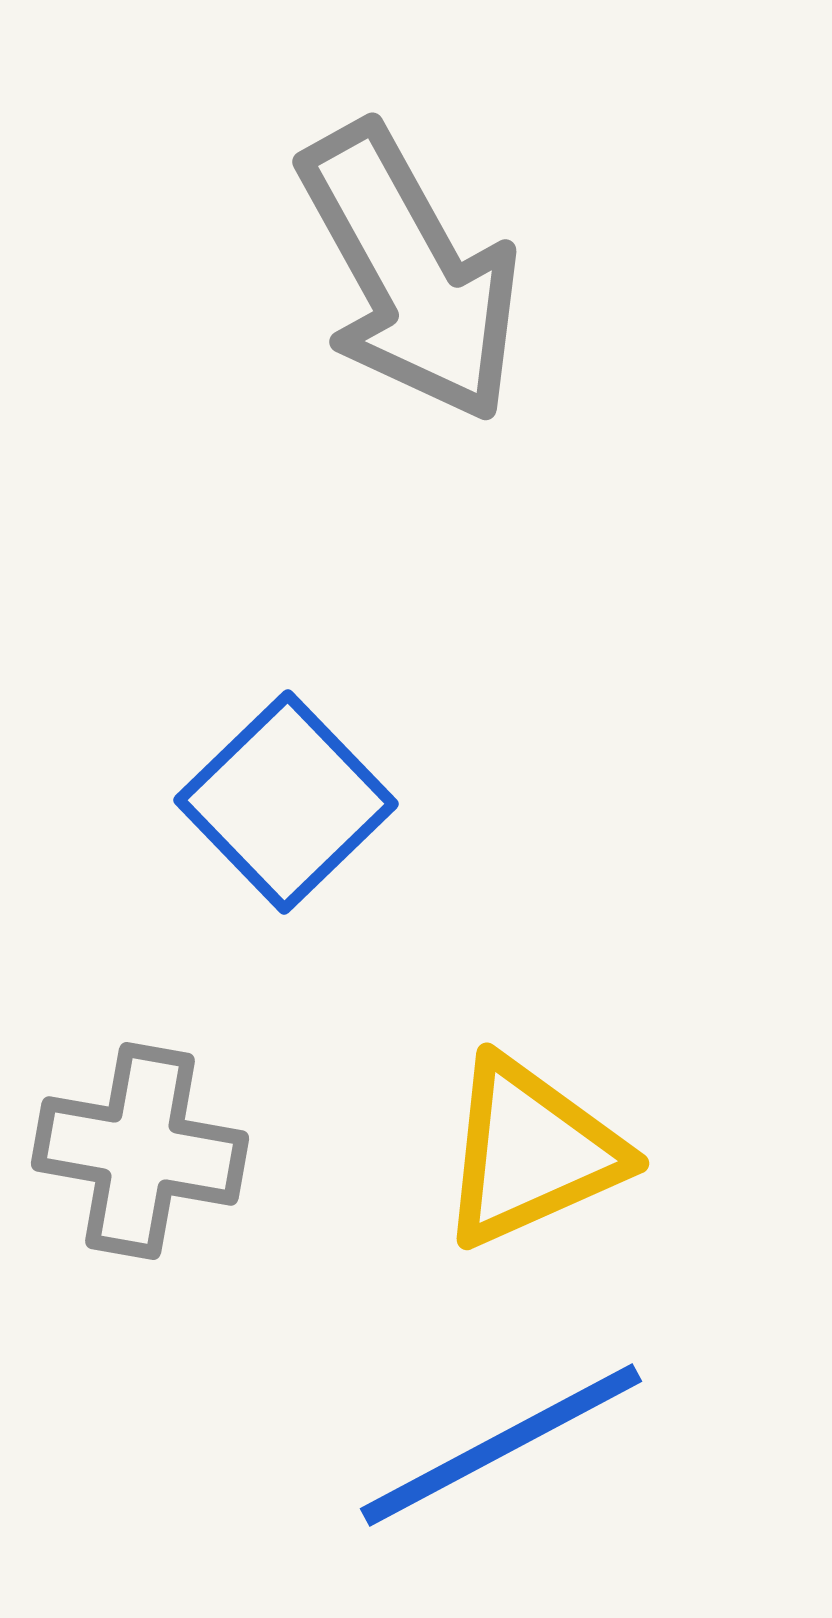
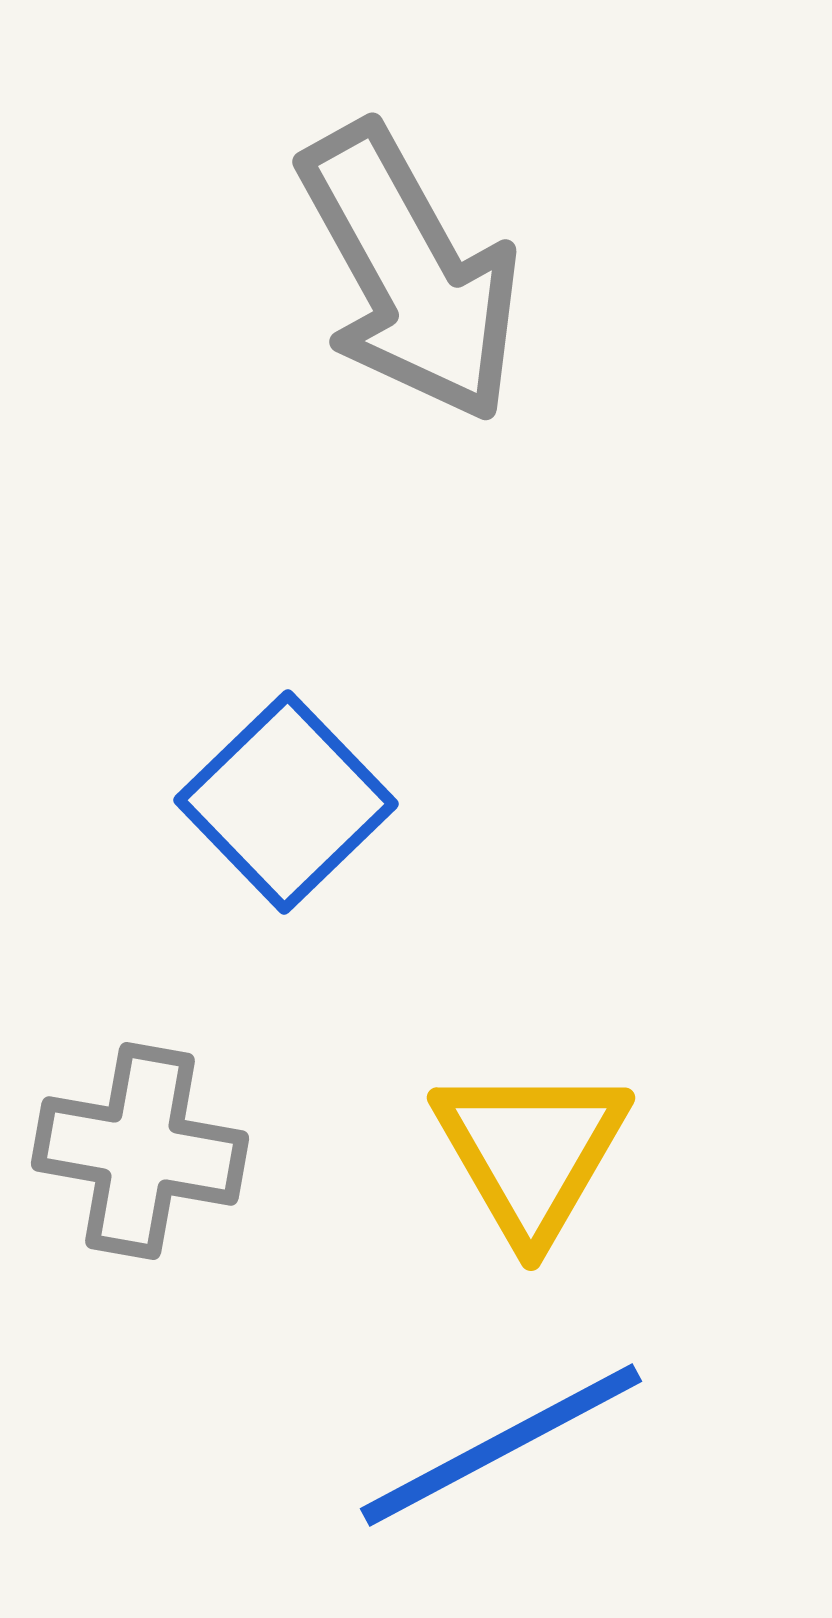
yellow triangle: rotated 36 degrees counterclockwise
